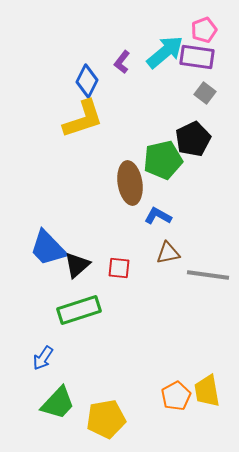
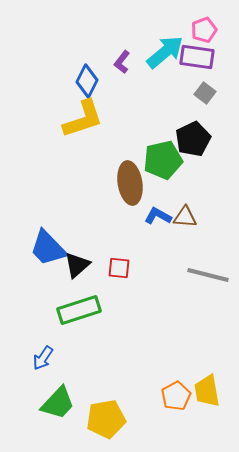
brown triangle: moved 17 px right, 36 px up; rotated 15 degrees clockwise
gray line: rotated 6 degrees clockwise
